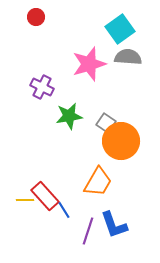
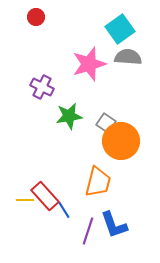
orange trapezoid: rotated 16 degrees counterclockwise
